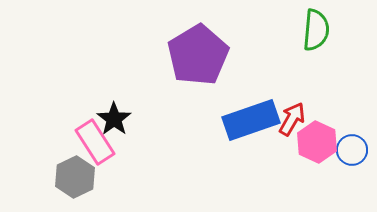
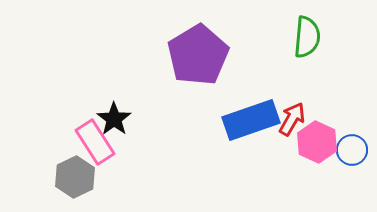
green semicircle: moved 9 px left, 7 px down
